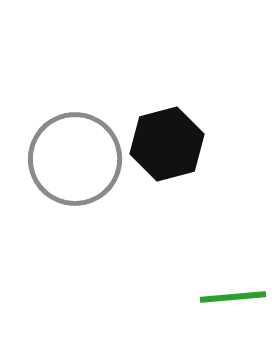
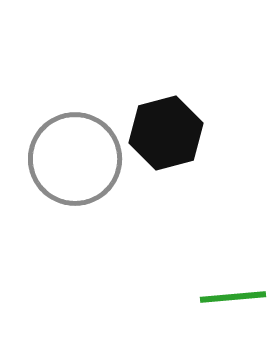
black hexagon: moved 1 px left, 11 px up
